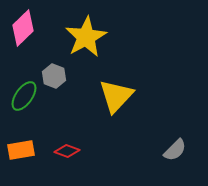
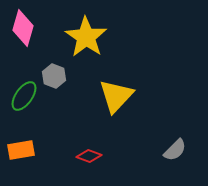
pink diamond: rotated 30 degrees counterclockwise
yellow star: rotated 9 degrees counterclockwise
red diamond: moved 22 px right, 5 px down
